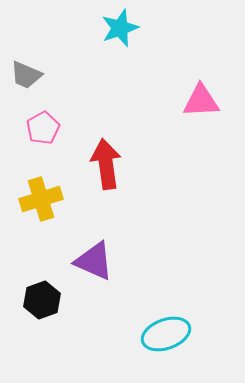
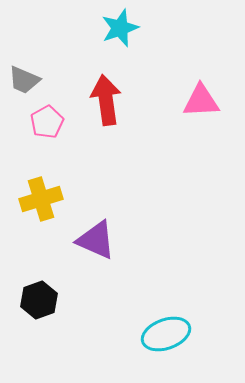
gray trapezoid: moved 2 px left, 5 px down
pink pentagon: moved 4 px right, 6 px up
red arrow: moved 64 px up
purple triangle: moved 2 px right, 21 px up
black hexagon: moved 3 px left
